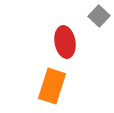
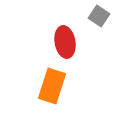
gray square: rotated 10 degrees counterclockwise
